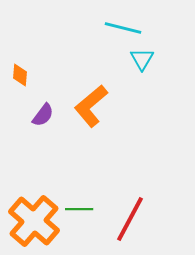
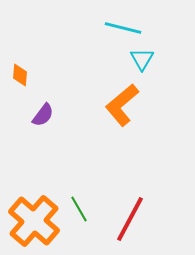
orange L-shape: moved 31 px right, 1 px up
green line: rotated 60 degrees clockwise
